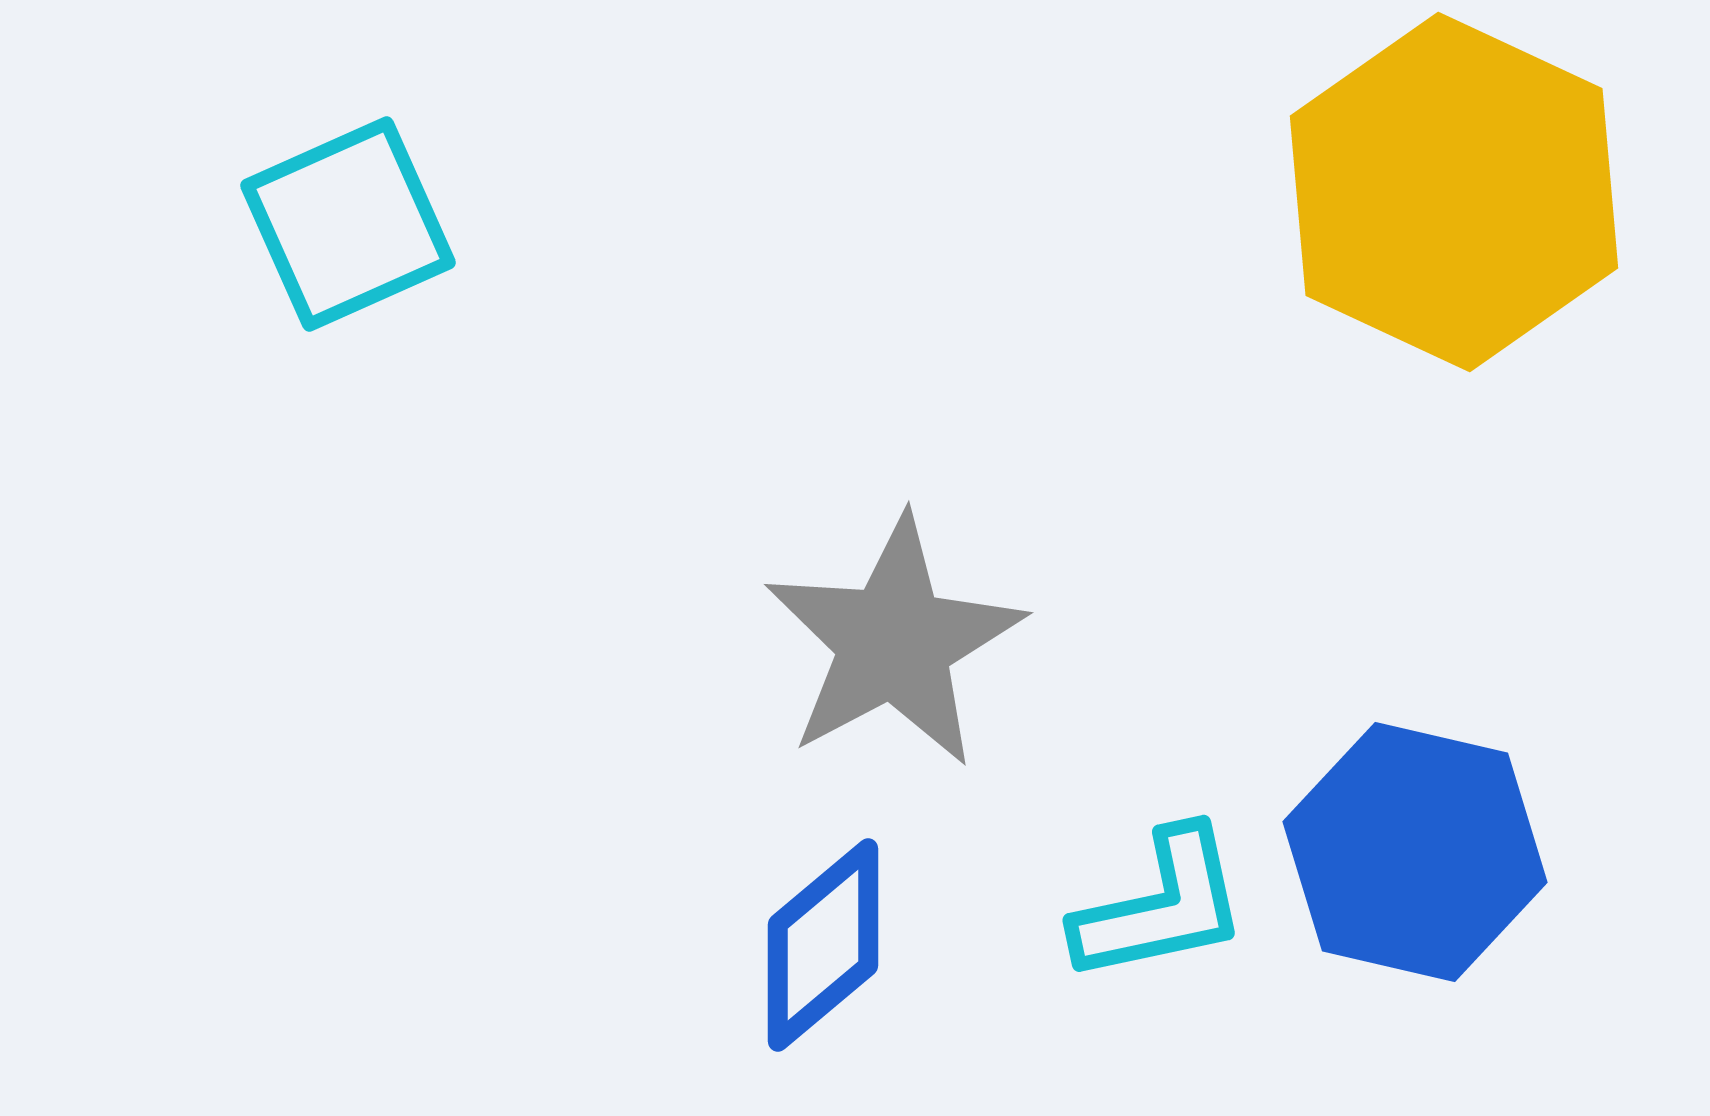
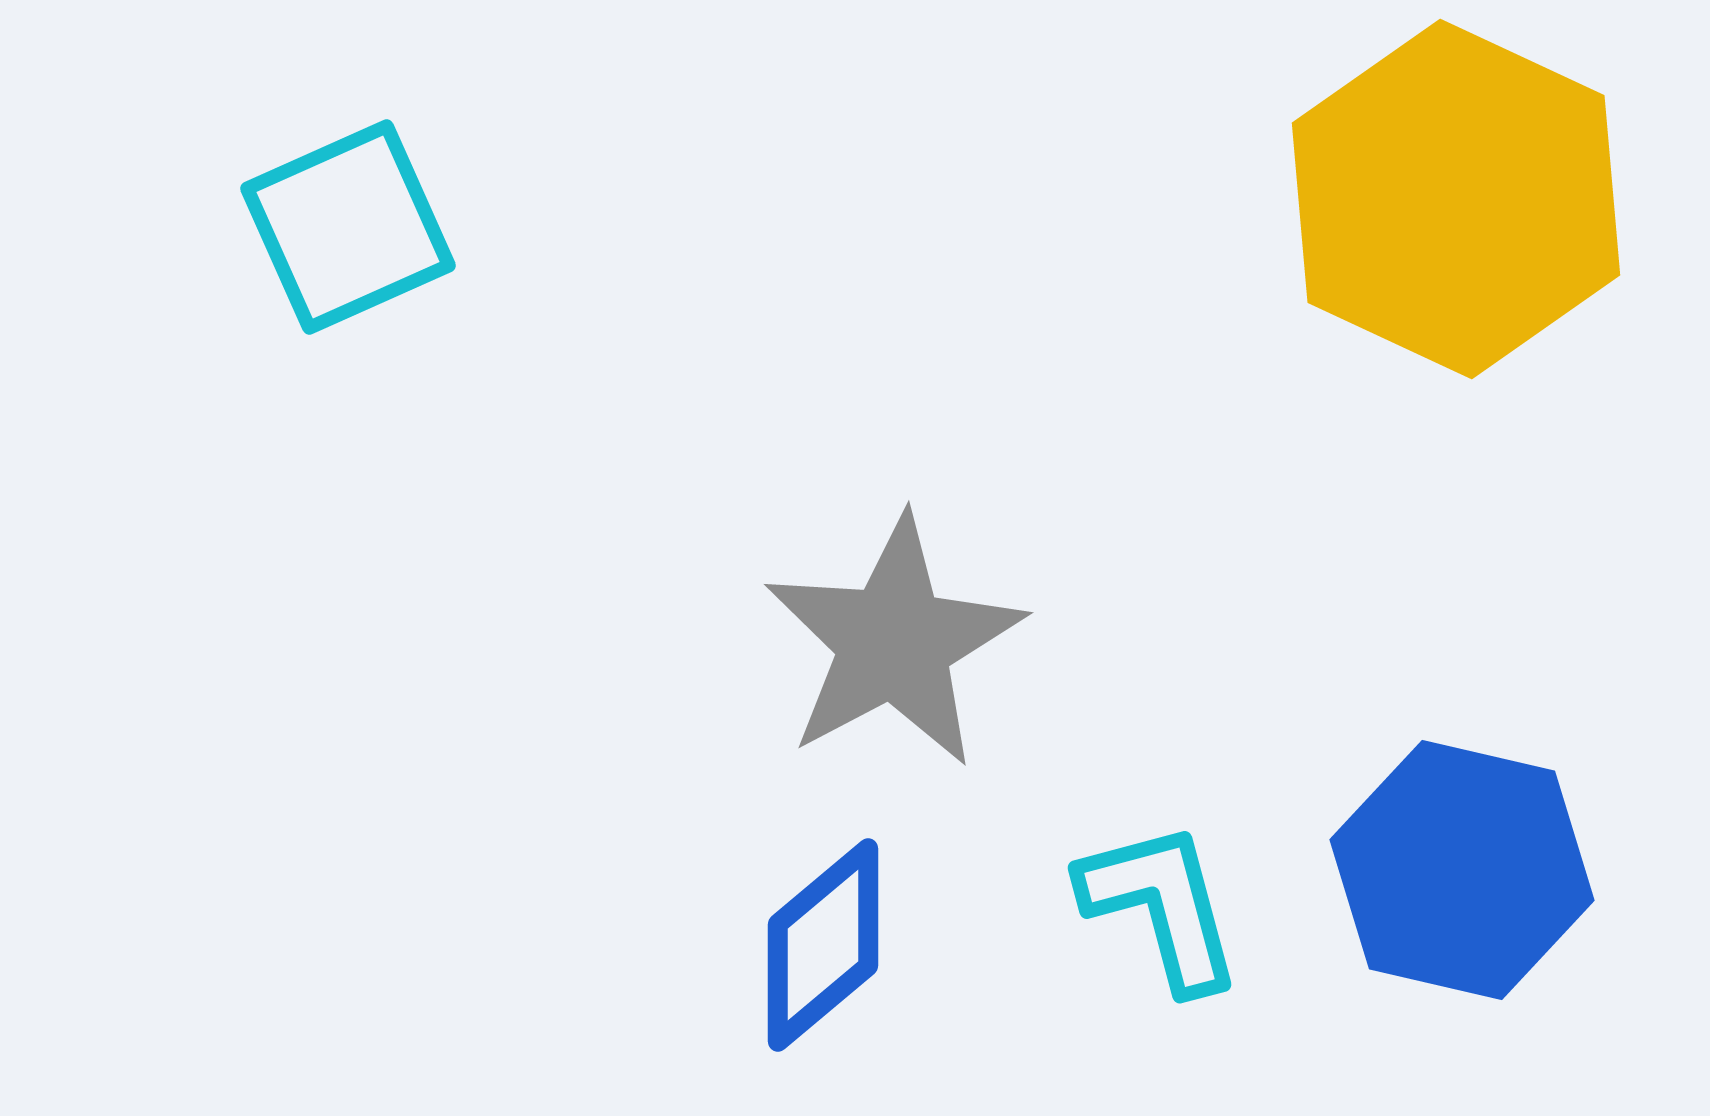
yellow hexagon: moved 2 px right, 7 px down
cyan square: moved 3 px down
blue hexagon: moved 47 px right, 18 px down
cyan L-shape: rotated 93 degrees counterclockwise
